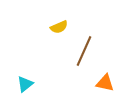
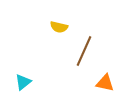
yellow semicircle: rotated 36 degrees clockwise
cyan triangle: moved 2 px left, 2 px up
